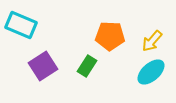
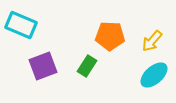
purple square: rotated 12 degrees clockwise
cyan ellipse: moved 3 px right, 3 px down
